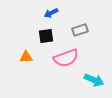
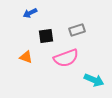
blue arrow: moved 21 px left
gray rectangle: moved 3 px left
orange triangle: rotated 24 degrees clockwise
